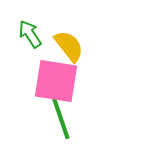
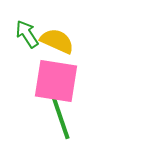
green arrow: moved 3 px left
yellow semicircle: moved 12 px left, 5 px up; rotated 28 degrees counterclockwise
